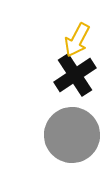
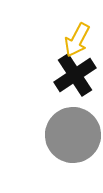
gray circle: moved 1 px right
